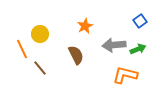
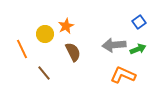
blue square: moved 1 px left, 1 px down
orange star: moved 19 px left
yellow circle: moved 5 px right
brown semicircle: moved 3 px left, 3 px up
brown line: moved 4 px right, 5 px down
orange L-shape: moved 2 px left; rotated 10 degrees clockwise
